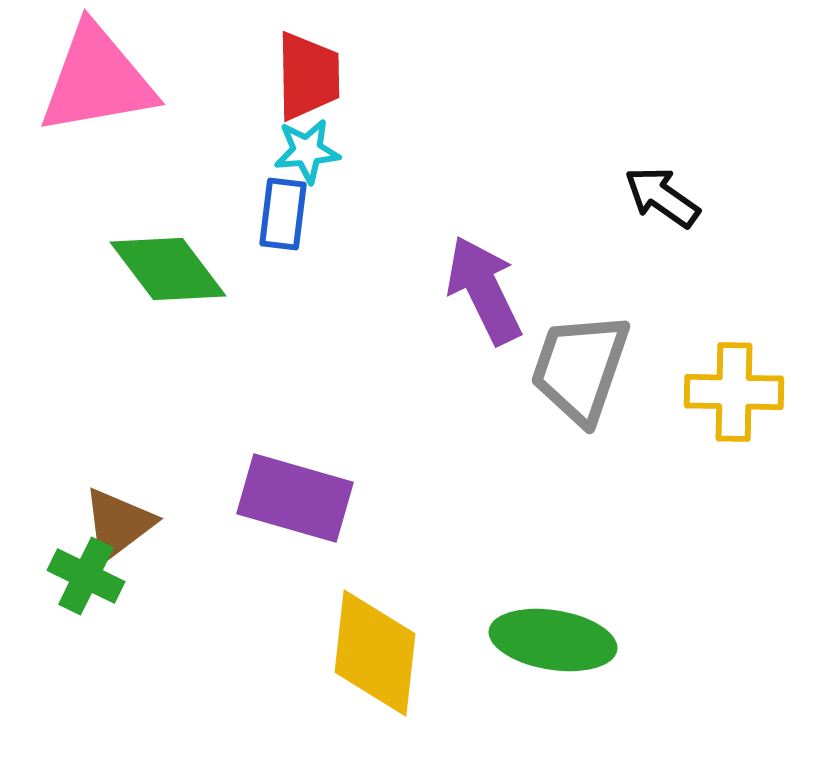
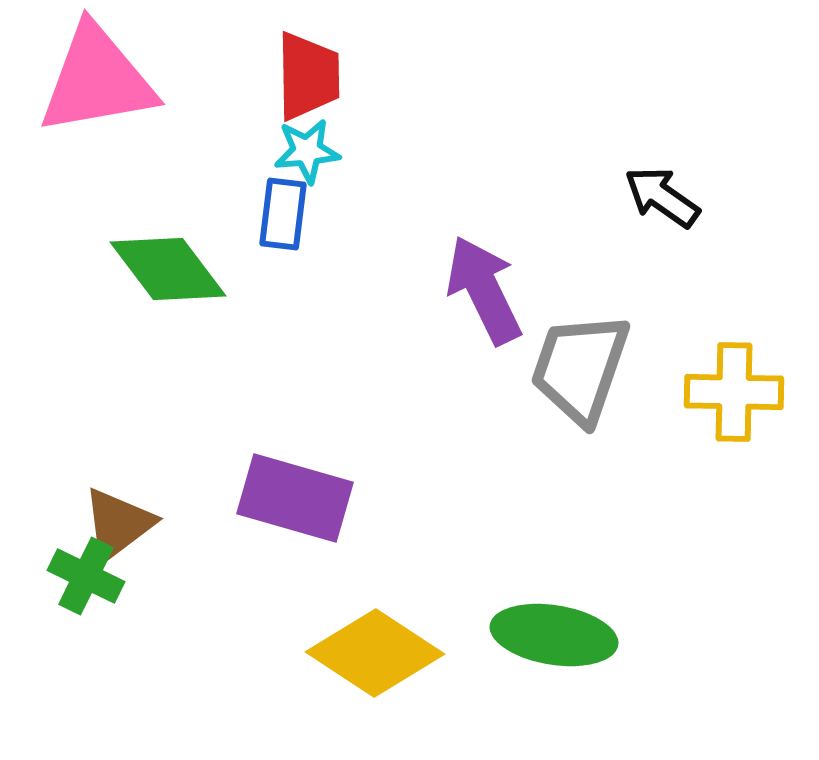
green ellipse: moved 1 px right, 5 px up
yellow diamond: rotated 63 degrees counterclockwise
